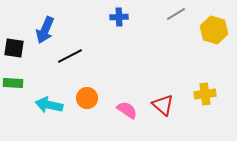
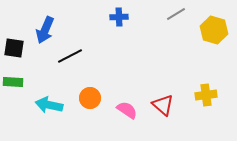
green rectangle: moved 1 px up
yellow cross: moved 1 px right, 1 px down
orange circle: moved 3 px right
